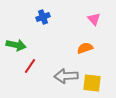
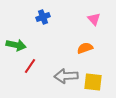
yellow square: moved 1 px right, 1 px up
